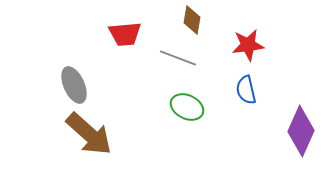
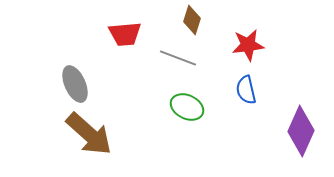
brown diamond: rotated 8 degrees clockwise
gray ellipse: moved 1 px right, 1 px up
